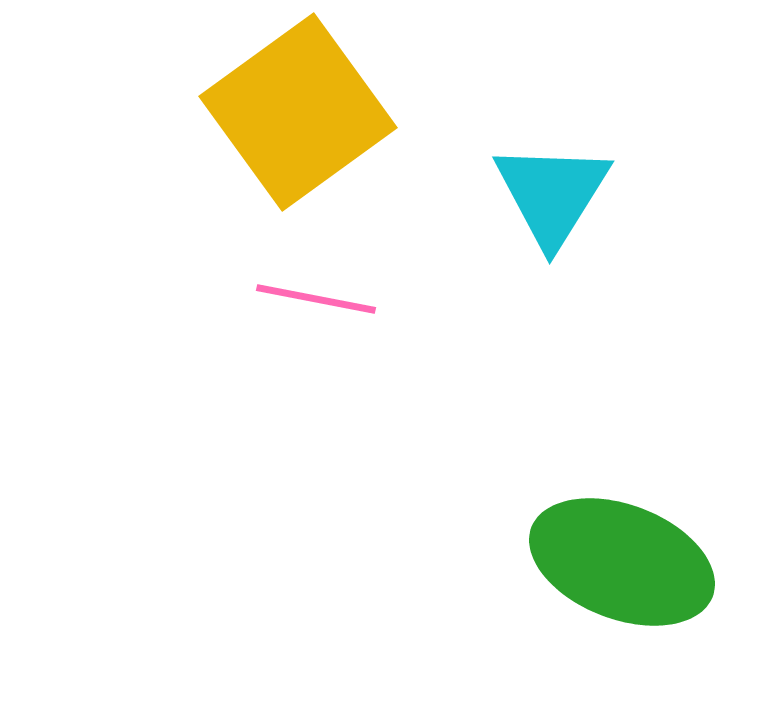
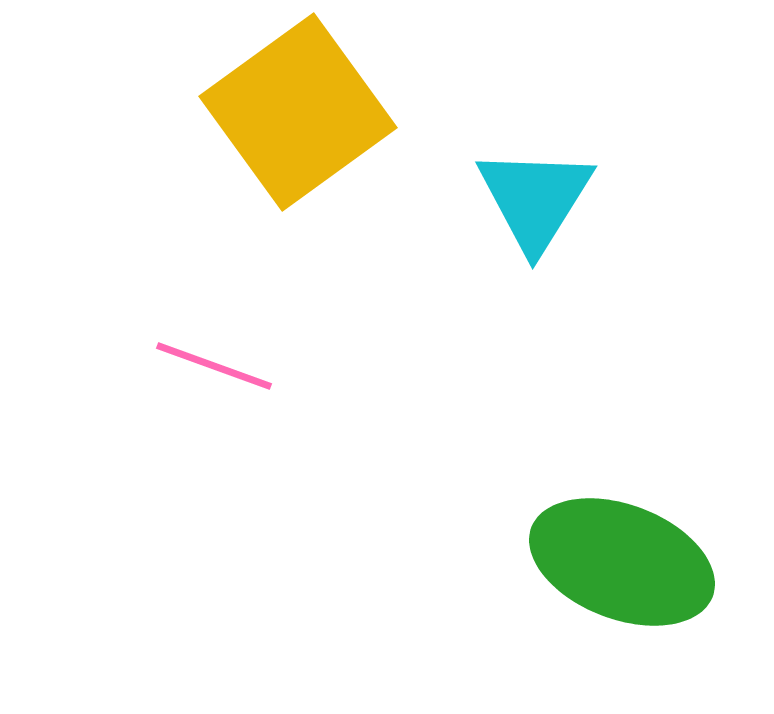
cyan triangle: moved 17 px left, 5 px down
pink line: moved 102 px left, 67 px down; rotated 9 degrees clockwise
